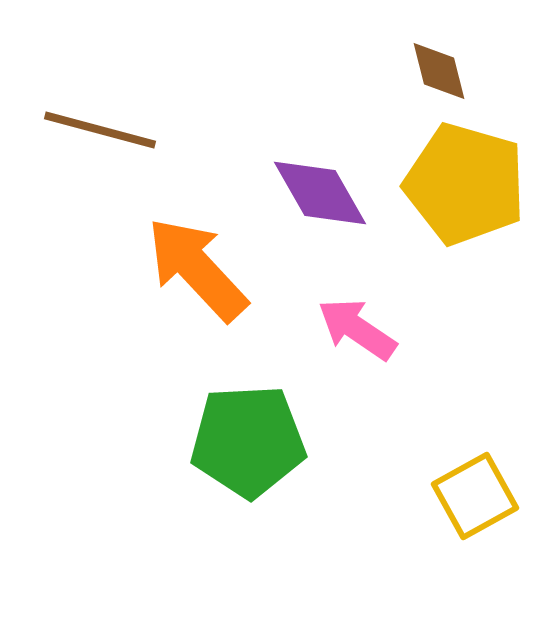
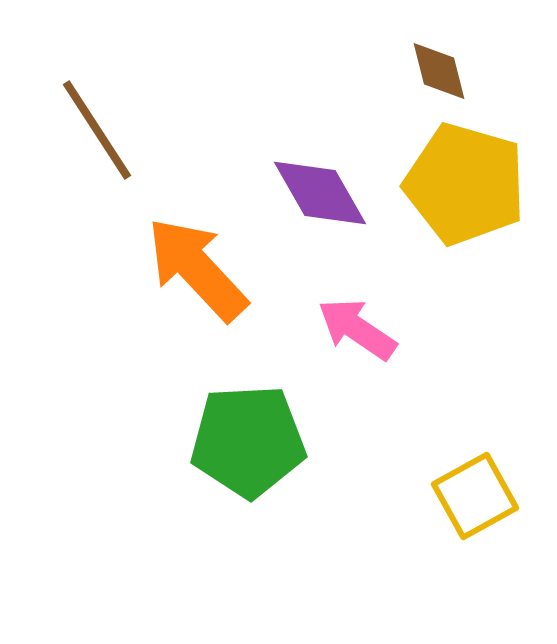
brown line: moved 3 px left; rotated 42 degrees clockwise
